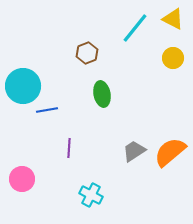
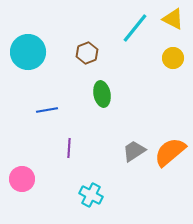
cyan circle: moved 5 px right, 34 px up
